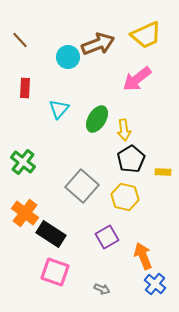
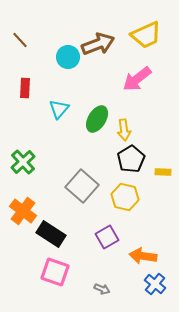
green cross: rotated 10 degrees clockwise
orange cross: moved 2 px left, 2 px up
orange arrow: rotated 60 degrees counterclockwise
